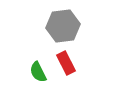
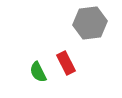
gray hexagon: moved 27 px right, 3 px up
